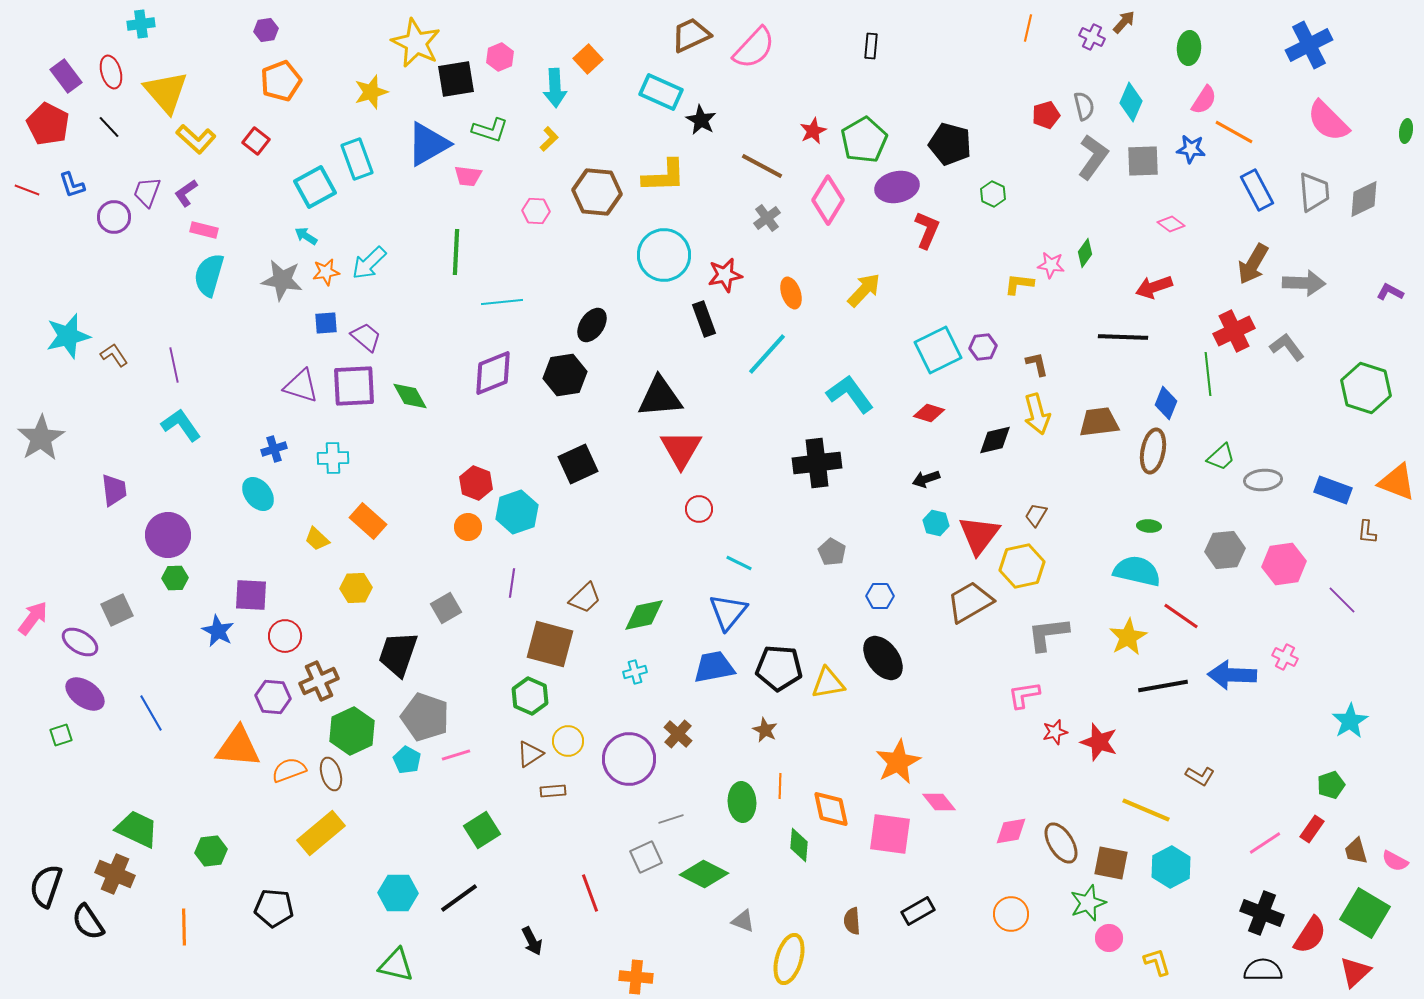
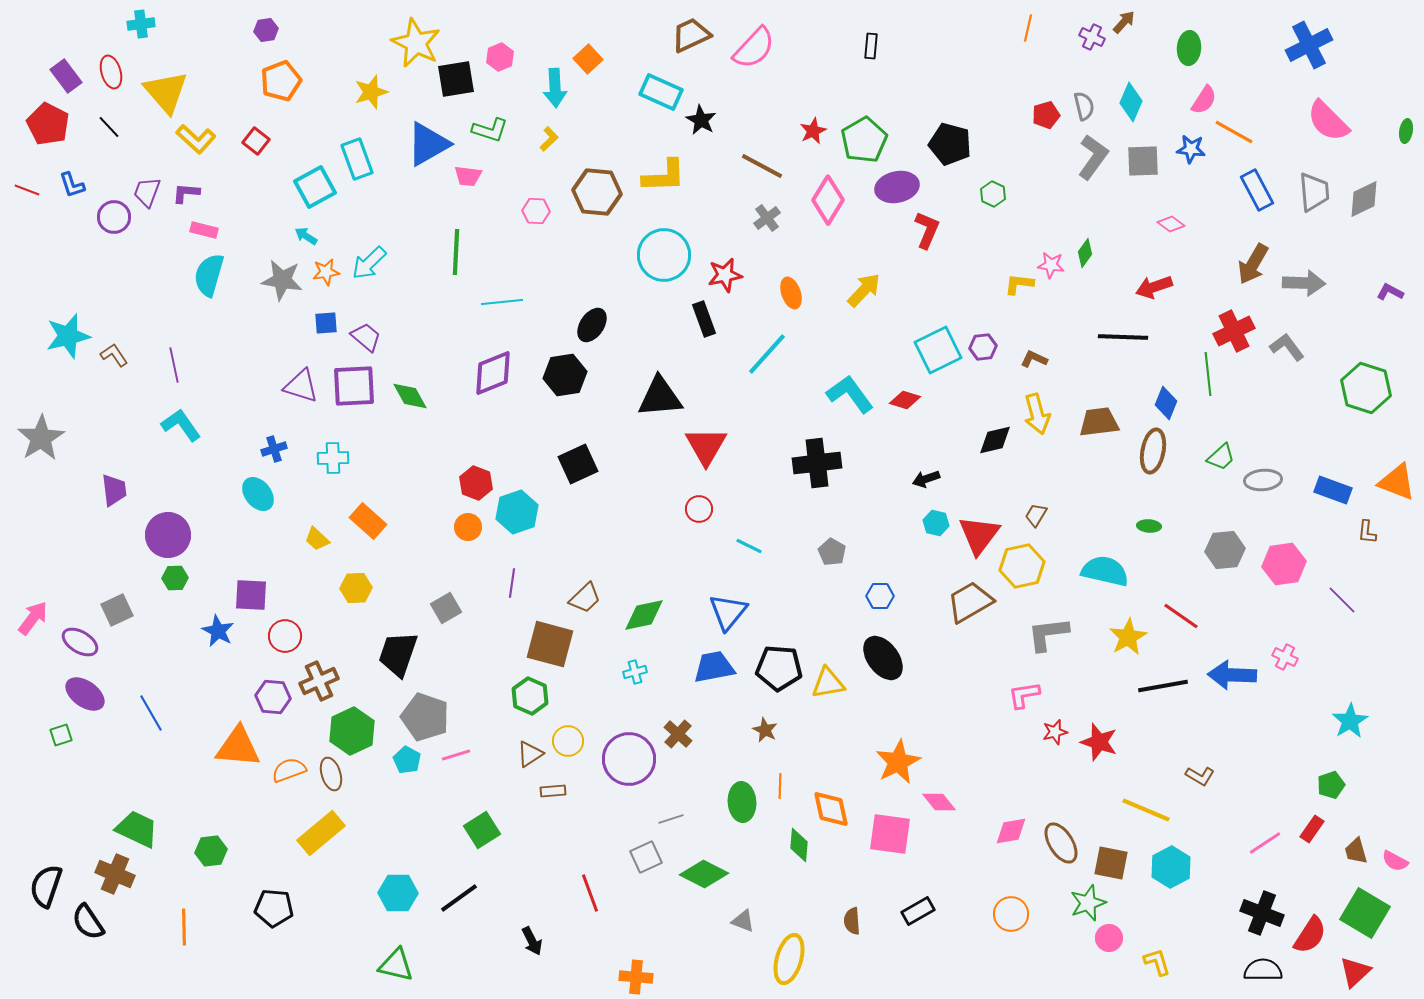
purple L-shape at (186, 193): rotated 40 degrees clockwise
brown L-shape at (1037, 364): moved 3 px left, 5 px up; rotated 52 degrees counterclockwise
red diamond at (929, 413): moved 24 px left, 13 px up
red triangle at (681, 449): moved 25 px right, 3 px up
cyan line at (739, 563): moved 10 px right, 17 px up
cyan semicircle at (1137, 571): moved 32 px left
